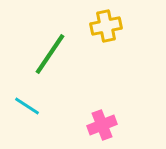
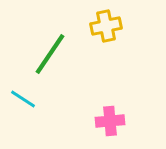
cyan line: moved 4 px left, 7 px up
pink cross: moved 8 px right, 4 px up; rotated 16 degrees clockwise
